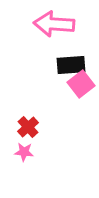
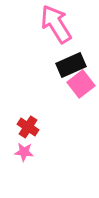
pink arrow: moved 2 px right; rotated 54 degrees clockwise
black rectangle: rotated 20 degrees counterclockwise
red cross: rotated 15 degrees counterclockwise
